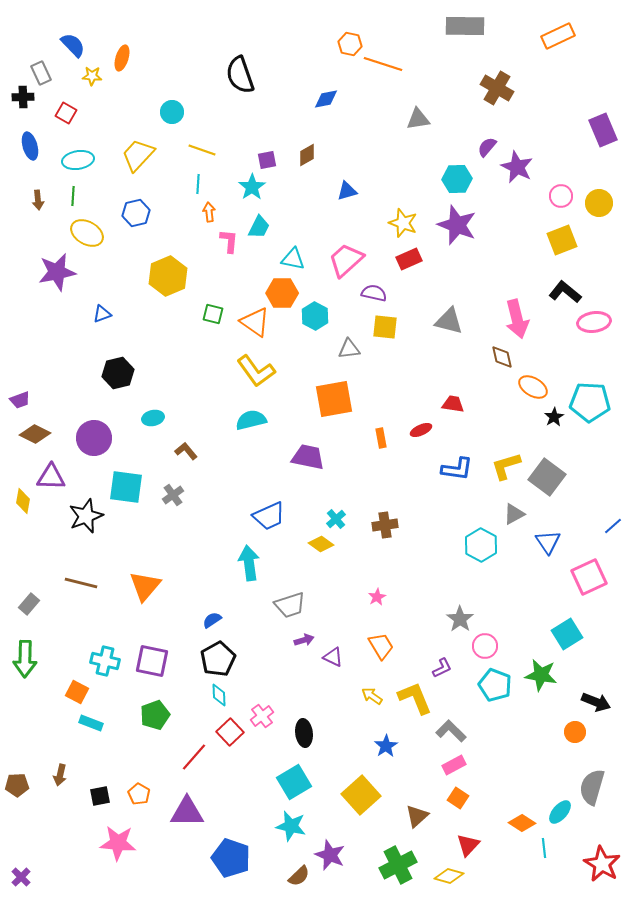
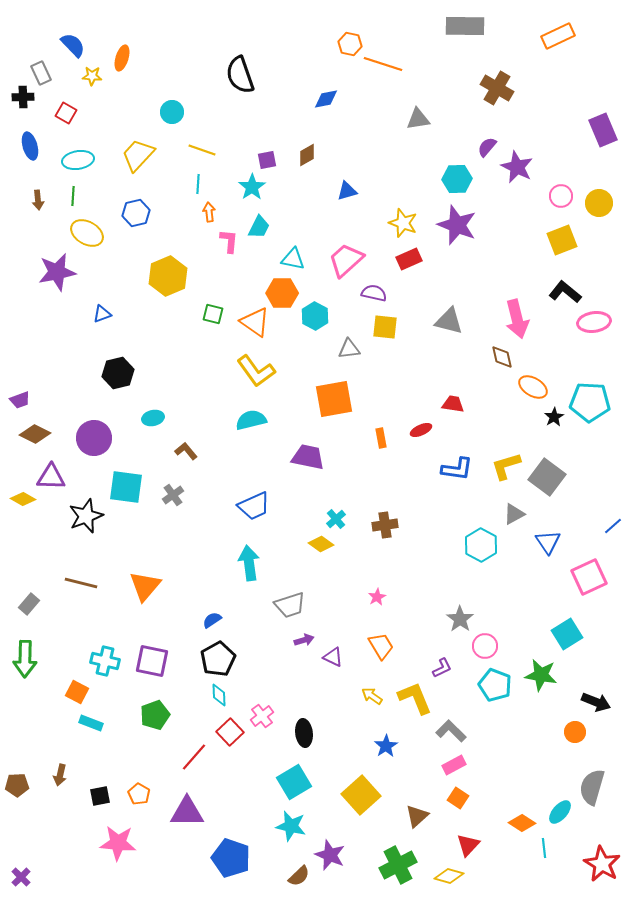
yellow diamond at (23, 501): moved 2 px up; rotated 70 degrees counterclockwise
blue trapezoid at (269, 516): moved 15 px left, 10 px up
